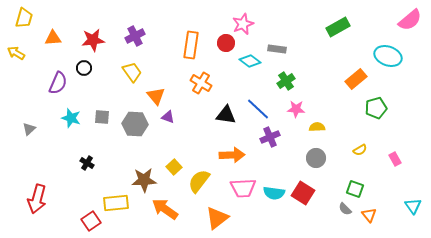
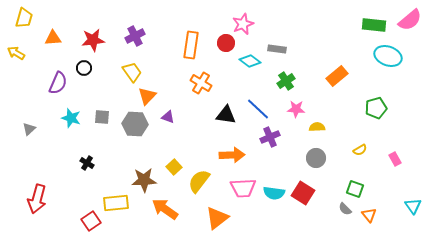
green rectangle at (338, 27): moved 36 px right, 2 px up; rotated 35 degrees clockwise
orange rectangle at (356, 79): moved 19 px left, 3 px up
orange triangle at (156, 96): moved 9 px left; rotated 24 degrees clockwise
